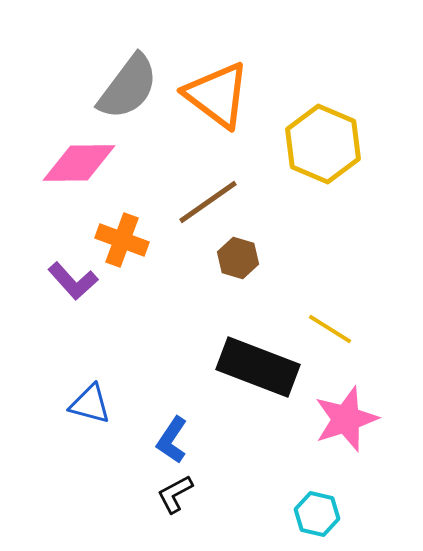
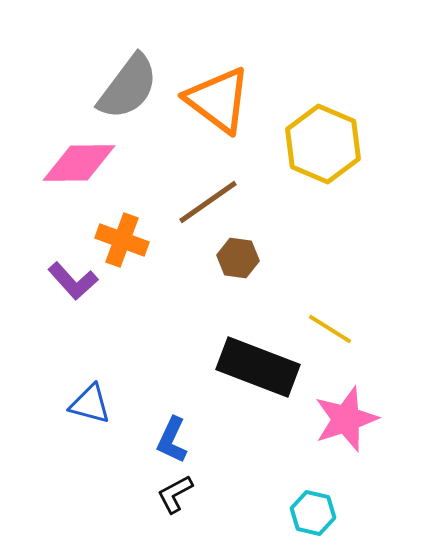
orange triangle: moved 1 px right, 5 px down
brown hexagon: rotated 9 degrees counterclockwise
blue L-shape: rotated 9 degrees counterclockwise
cyan hexagon: moved 4 px left, 1 px up
